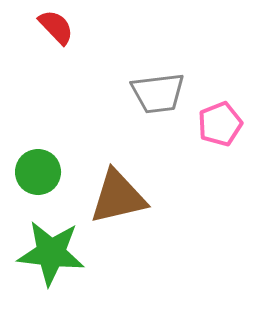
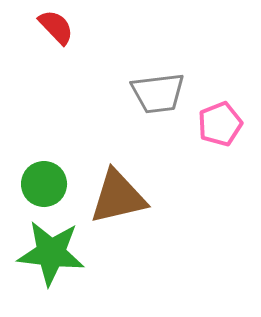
green circle: moved 6 px right, 12 px down
